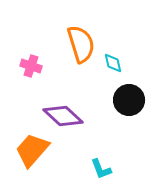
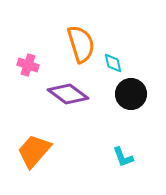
pink cross: moved 3 px left, 1 px up
black circle: moved 2 px right, 6 px up
purple diamond: moved 5 px right, 22 px up; rotated 6 degrees counterclockwise
orange trapezoid: moved 2 px right, 1 px down
cyan L-shape: moved 22 px right, 12 px up
